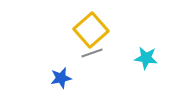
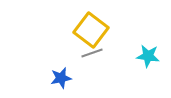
yellow square: rotated 12 degrees counterclockwise
cyan star: moved 2 px right, 2 px up
